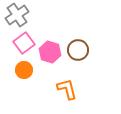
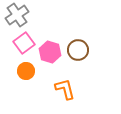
orange circle: moved 2 px right, 1 px down
orange L-shape: moved 2 px left
